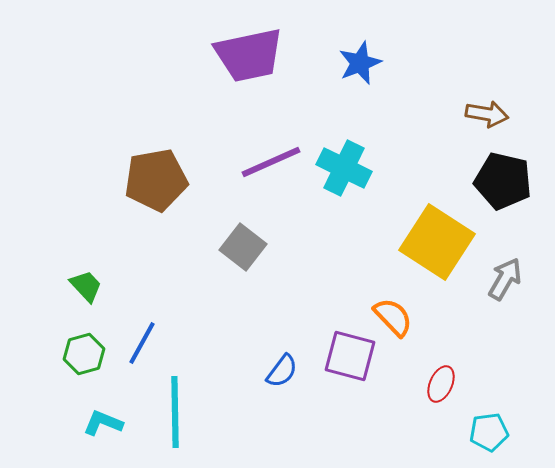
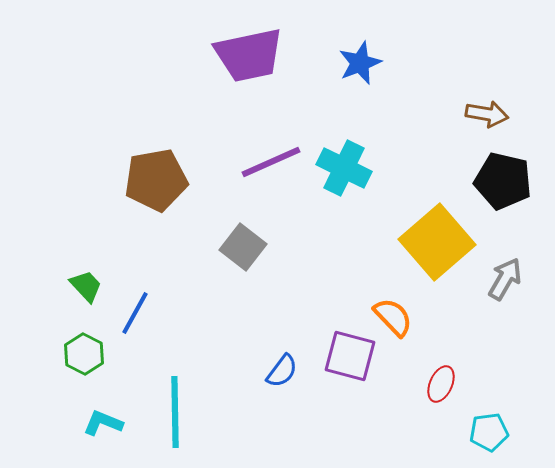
yellow square: rotated 16 degrees clockwise
blue line: moved 7 px left, 30 px up
green hexagon: rotated 18 degrees counterclockwise
